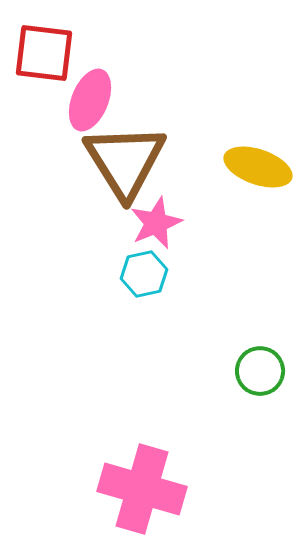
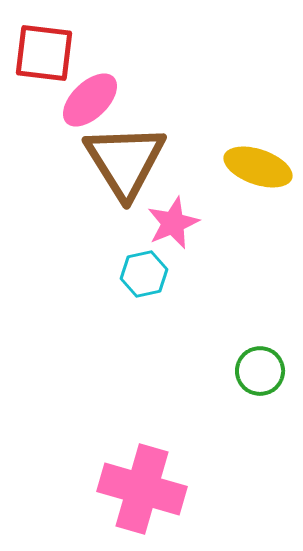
pink ellipse: rotated 24 degrees clockwise
pink star: moved 17 px right
